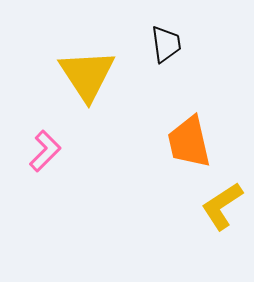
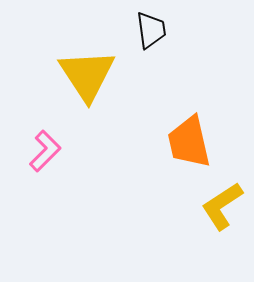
black trapezoid: moved 15 px left, 14 px up
